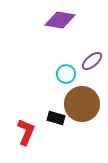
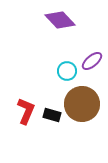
purple diamond: rotated 36 degrees clockwise
cyan circle: moved 1 px right, 3 px up
black rectangle: moved 4 px left, 3 px up
red L-shape: moved 21 px up
